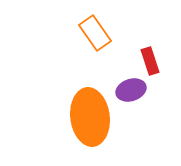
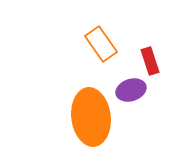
orange rectangle: moved 6 px right, 11 px down
orange ellipse: moved 1 px right
